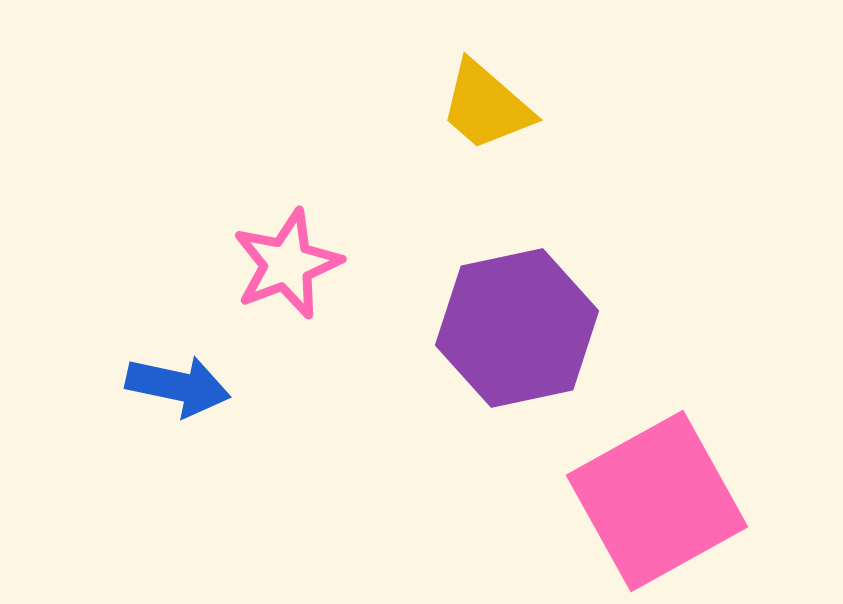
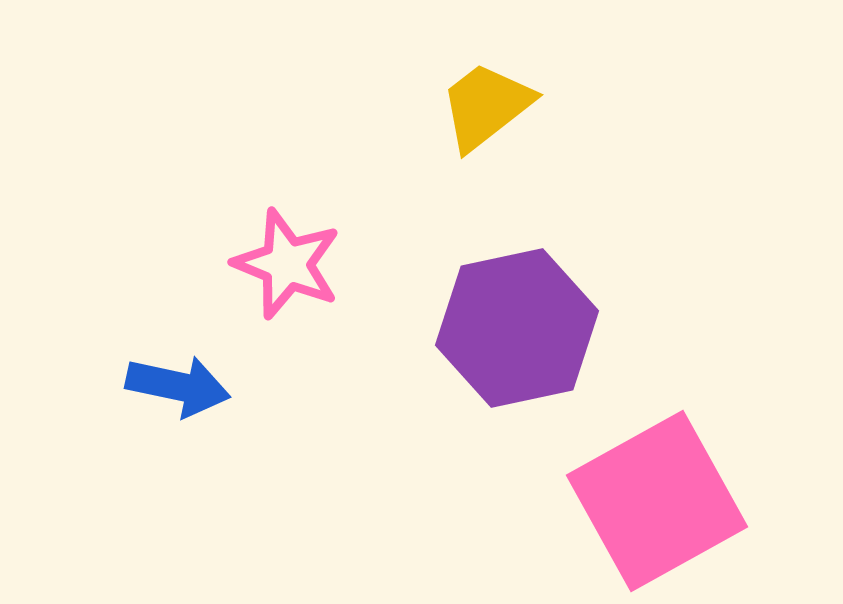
yellow trapezoid: rotated 101 degrees clockwise
pink star: rotated 29 degrees counterclockwise
